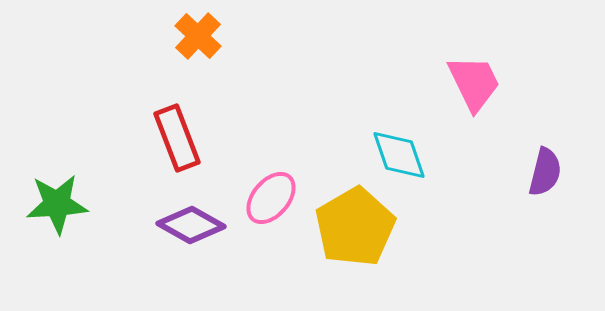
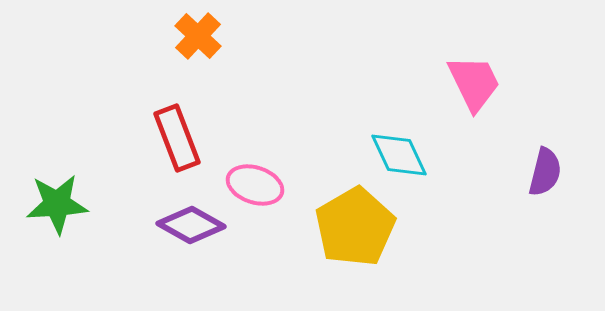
cyan diamond: rotated 6 degrees counterclockwise
pink ellipse: moved 16 px left, 13 px up; rotated 68 degrees clockwise
